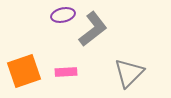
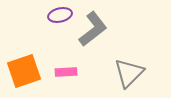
purple ellipse: moved 3 px left
